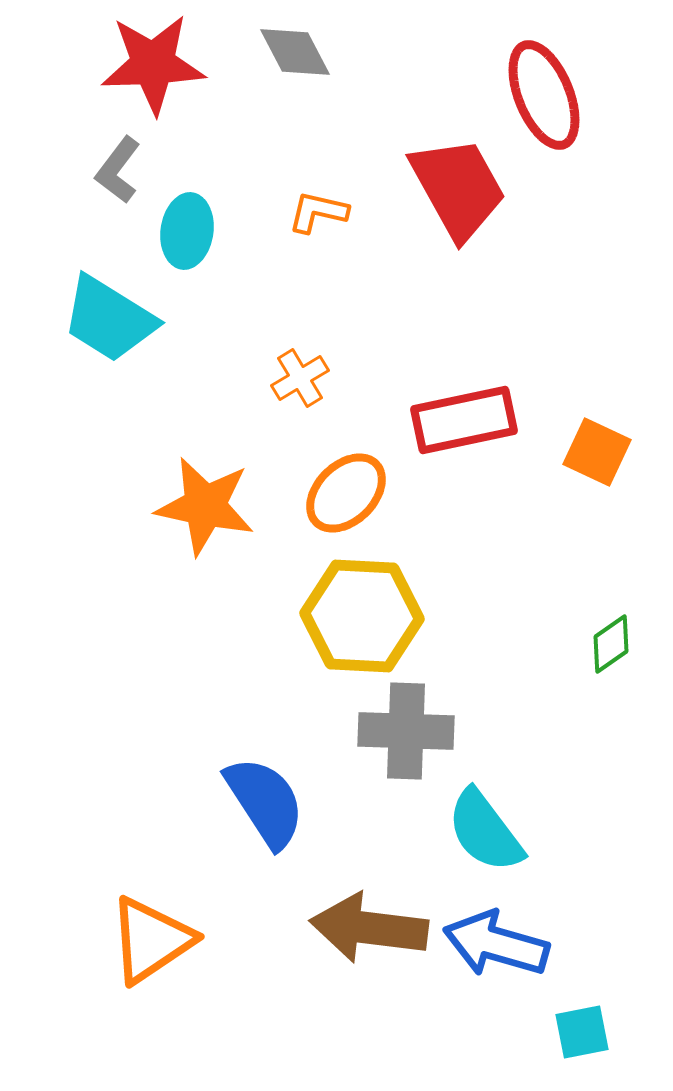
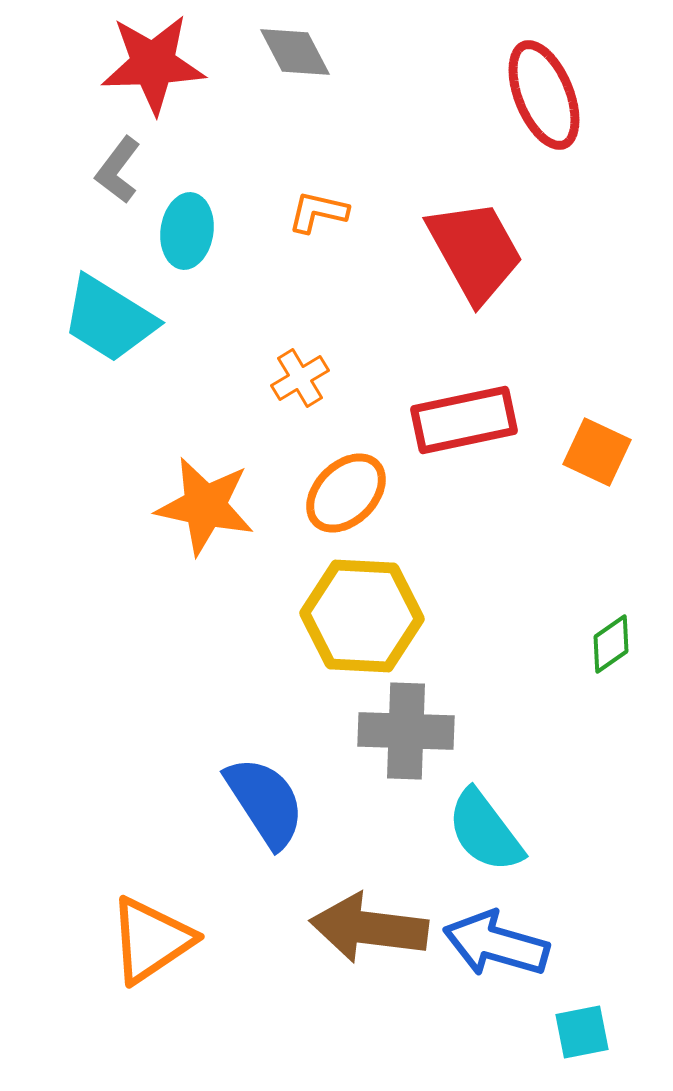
red trapezoid: moved 17 px right, 63 px down
